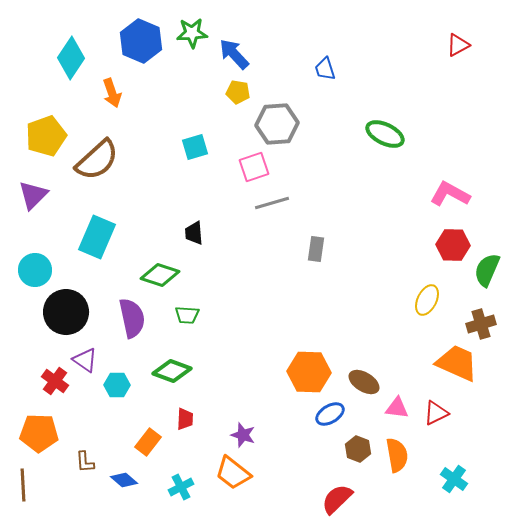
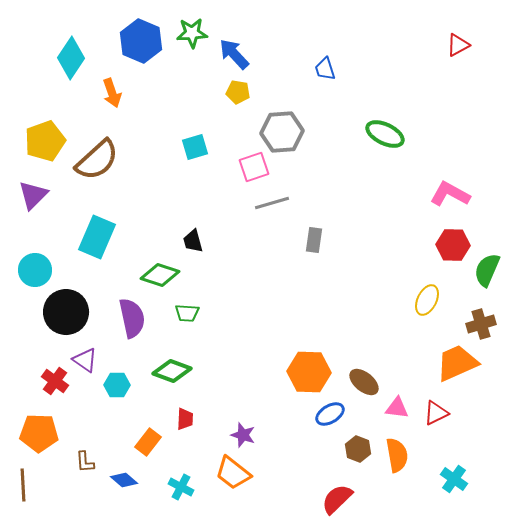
gray hexagon at (277, 124): moved 5 px right, 8 px down
yellow pentagon at (46, 136): moved 1 px left, 5 px down
black trapezoid at (194, 233): moved 1 px left, 8 px down; rotated 10 degrees counterclockwise
gray rectangle at (316, 249): moved 2 px left, 9 px up
green trapezoid at (187, 315): moved 2 px up
orange trapezoid at (457, 363): rotated 48 degrees counterclockwise
brown ellipse at (364, 382): rotated 8 degrees clockwise
cyan cross at (181, 487): rotated 35 degrees counterclockwise
